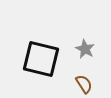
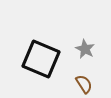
black square: rotated 9 degrees clockwise
